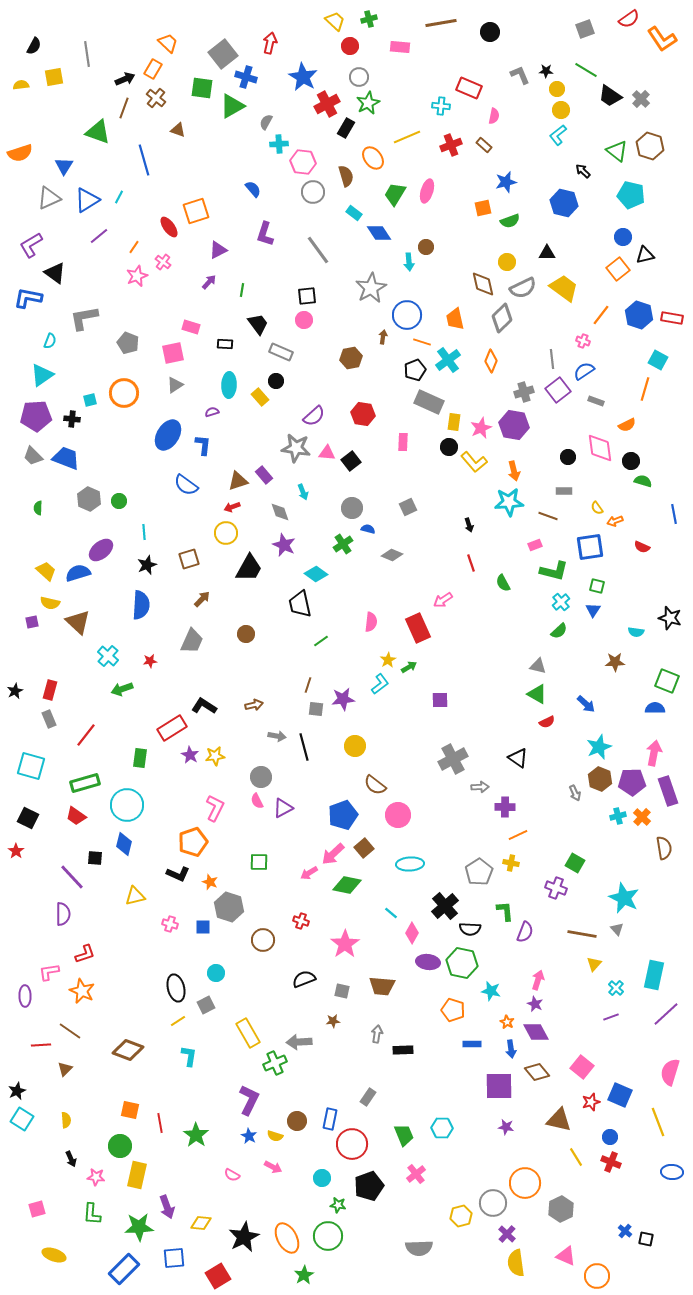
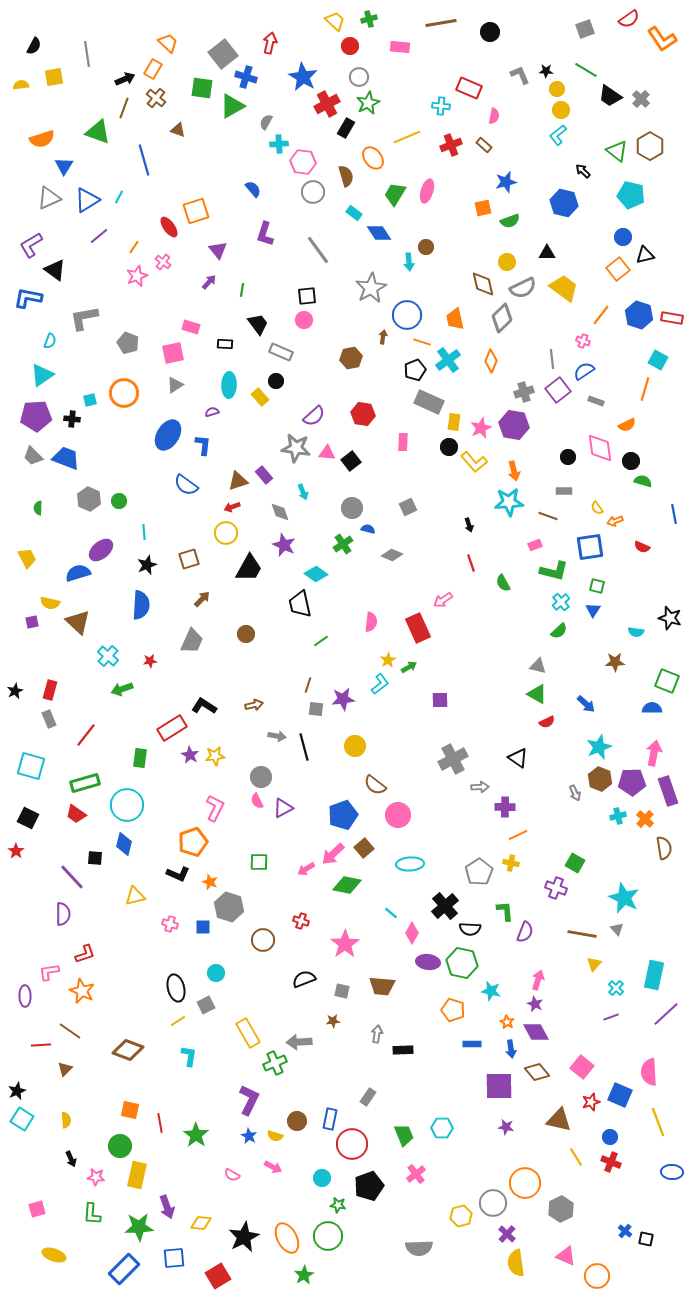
brown hexagon at (650, 146): rotated 12 degrees clockwise
orange semicircle at (20, 153): moved 22 px right, 14 px up
purple triangle at (218, 250): rotated 42 degrees counterclockwise
black triangle at (55, 273): moved 3 px up
yellow trapezoid at (46, 571): moved 19 px left, 13 px up; rotated 20 degrees clockwise
blue semicircle at (655, 708): moved 3 px left
red trapezoid at (76, 816): moved 2 px up
orange cross at (642, 817): moved 3 px right, 2 px down
pink arrow at (309, 873): moved 3 px left, 4 px up
pink semicircle at (670, 1072): moved 21 px left; rotated 20 degrees counterclockwise
